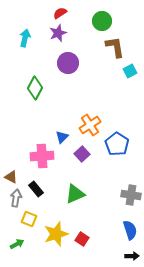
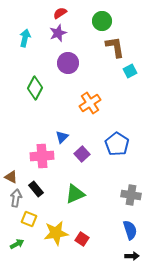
orange cross: moved 22 px up
yellow star: moved 1 px up; rotated 10 degrees clockwise
